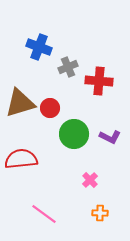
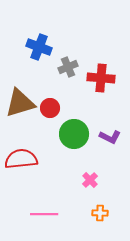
red cross: moved 2 px right, 3 px up
pink line: rotated 36 degrees counterclockwise
